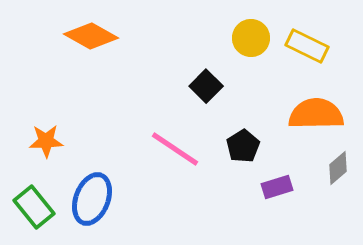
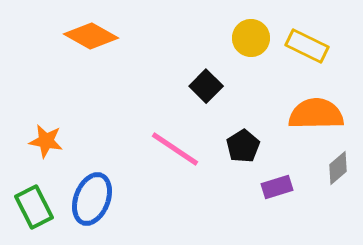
orange star: rotated 12 degrees clockwise
green rectangle: rotated 12 degrees clockwise
